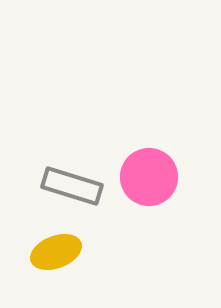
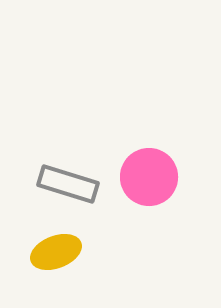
gray rectangle: moved 4 px left, 2 px up
